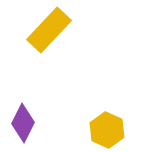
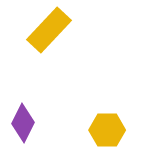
yellow hexagon: rotated 24 degrees counterclockwise
